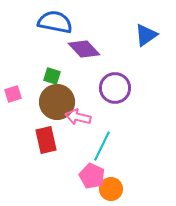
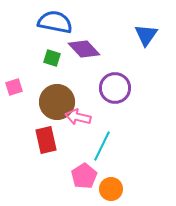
blue triangle: rotated 20 degrees counterclockwise
green square: moved 18 px up
pink square: moved 1 px right, 7 px up
pink pentagon: moved 8 px left; rotated 15 degrees clockwise
